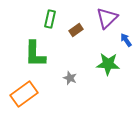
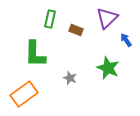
brown rectangle: rotated 56 degrees clockwise
green star: moved 4 px down; rotated 20 degrees clockwise
